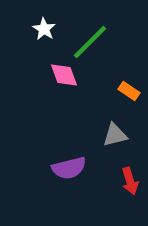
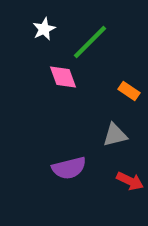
white star: rotated 15 degrees clockwise
pink diamond: moved 1 px left, 2 px down
red arrow: rotated 48 degrees counterclockwise
